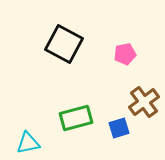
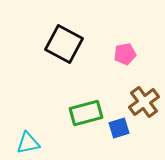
green rectangle: moved 10 px right, 5 px up
